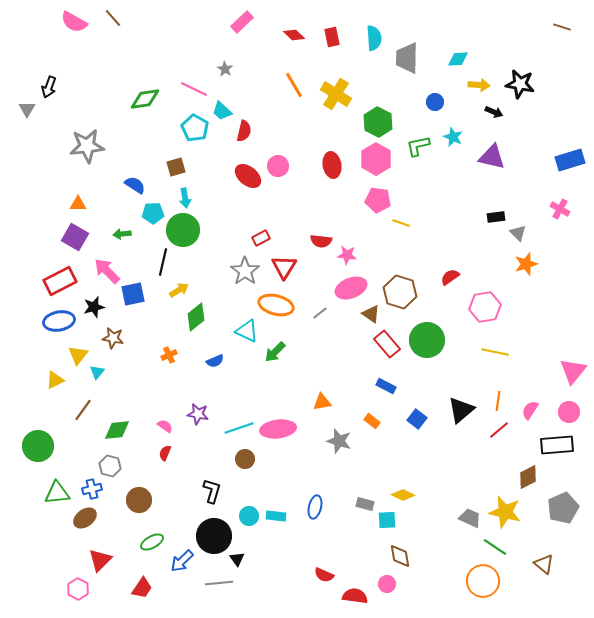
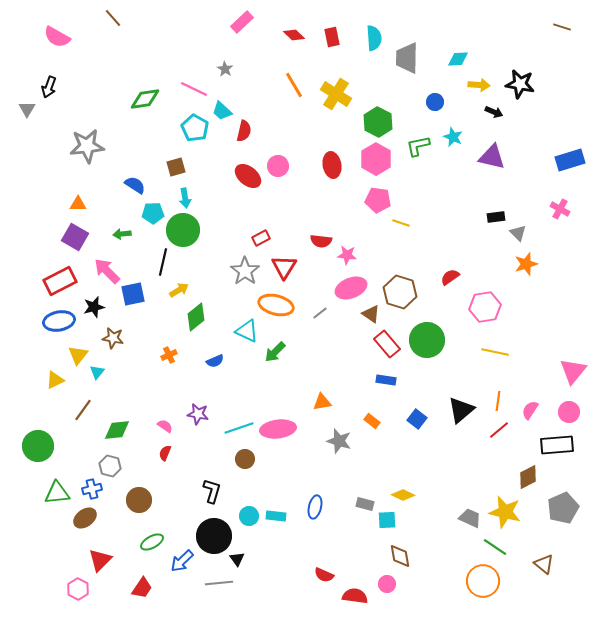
pink semicircle at (74, 22): moved 17 px left, 15 px down
blue rectangle at (386, 386): moved 6 px up; rotated 18 degrees counterclockwise
